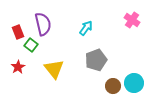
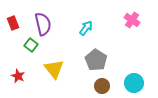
red rectangle: moved 5 px left, 9 px up
gray pentagon: rotated 20 degrees counterclockwise
red star: moved 9 px down; rotated 16 degrees counterclockwise
brown circle: moved 11 px left
